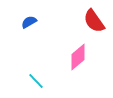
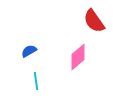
blue semicircle: moved 29 px down
cyan line: rotated 36 degrees clockwise
